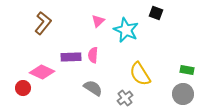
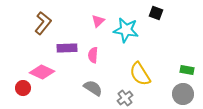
cyan star: rotated 15 degrees counterclockwise
purple rectangle: moved 4 px left, 9 px up
